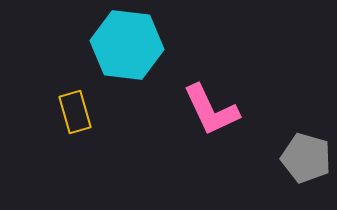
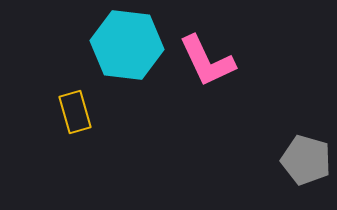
pink L-shape: moved 4 px left, 49 px up
gray pentagon: moved 2 px down
